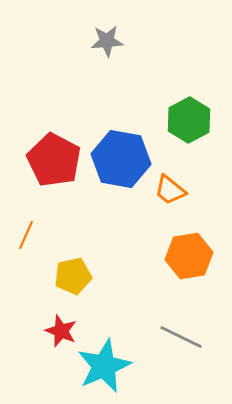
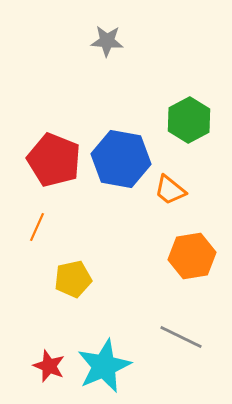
gray star: rotated 8 degrees clockwise
red pentagon: rotated 6 degrees counterclockwise
orange line: moved 11 px right, 8 px up
orange hexagon: moved 3 px right
yellow pentagon: moved 3 px down
red star: moved 12 px left, 35 px down
